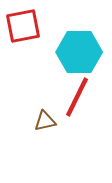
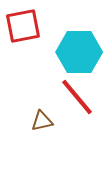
red line: rotated 66 degrees counterclockwise
brown triangle: moved 3 px left
